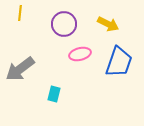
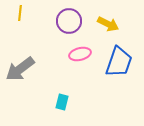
purple circle: moved 5 px right, 3 px up
cyan rectangle: moved 8 px right, 8 px down
